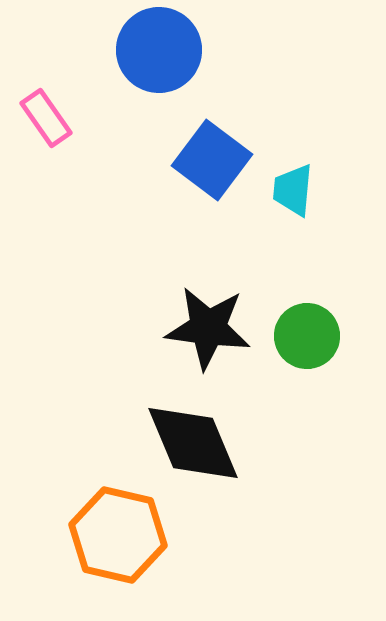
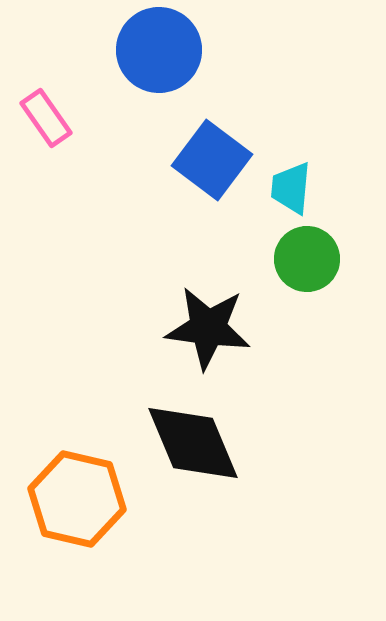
cyan trapezoid: moved 2 px left, 2 px up
green circle: moved 77 px up
orange hexagon: moved 41 px left, 36 px up
